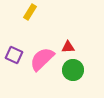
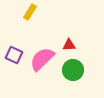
red triangle: moved 1 px right, 2 px up
